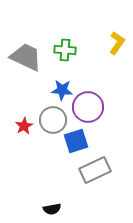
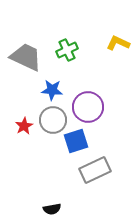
yellow L-shape: moved 1 px right; rotated 100 degrees counterclockwise
green cross: moved 2 px right; rotated 30 degrees counterclockwise
blue star: moved 10 px left
